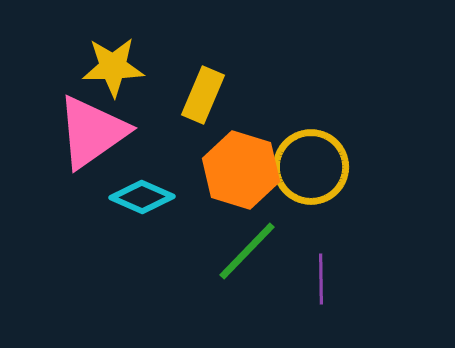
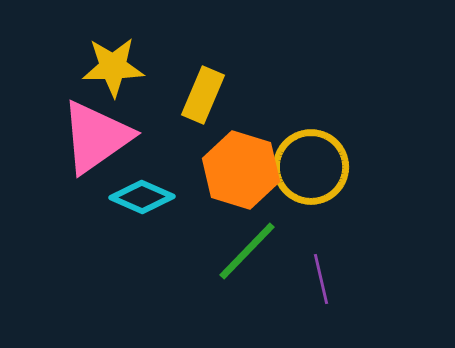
pink triangle: moved 4 px right, 5 px down
purple line: rotated 12 degrees counterclockwise
